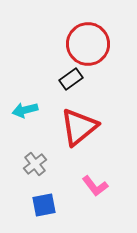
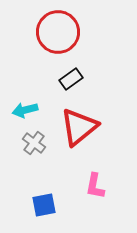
red circle: moved 30 px left, 12 px up
gray cross: moved 1 px left, 21 px up; rotated 15 degrees counterclockwise
pink L-shape: rotated 48 degrees clockwise
